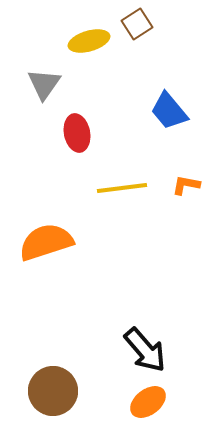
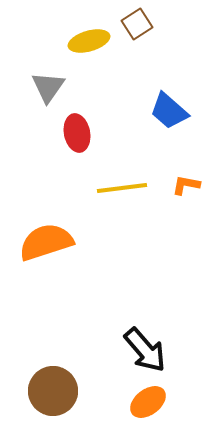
gray triangle: moved 4 px right, 3 px down
blue trapezoid: rotated 9 degrees counterclockwise
